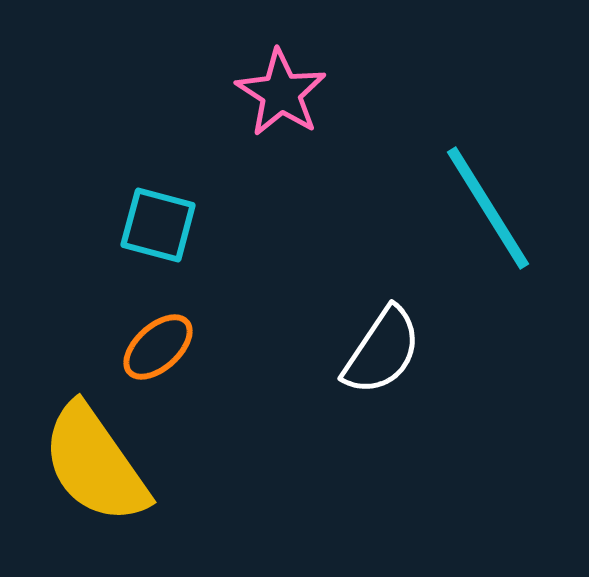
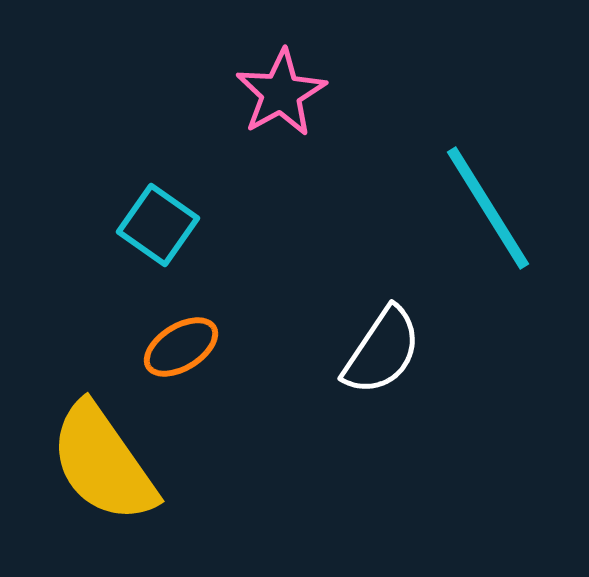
pink star: rotated 10 degrees clockwise
cyan square: rotated 20 degrees clockwise
orange ellipse: moved 23 px right; rotated 10 degrees clockwise
yellow semicircle: moved 8 px right, 1 px up
